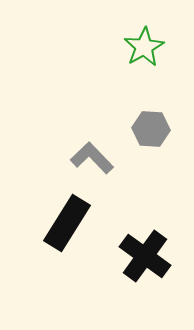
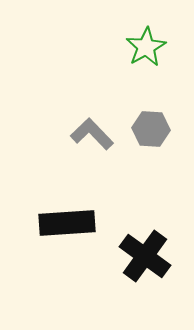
green star: moved 2 px right
gray L-shape: moved 24 px up
black rectangle: rotated 54 degrees clockwise
